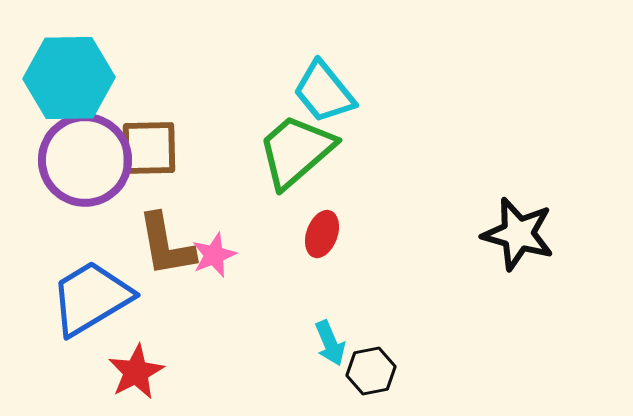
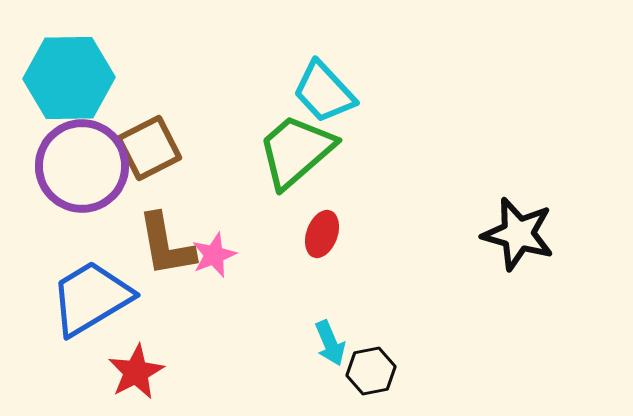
cyan trapezoid: rotated 4 degrees counterclockwise
brown square: rotated 26 degrees counterclockwise
purple circle: moved 3 px left, 6 px down
